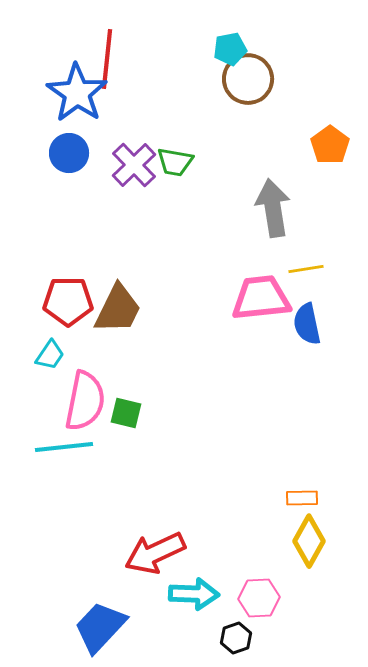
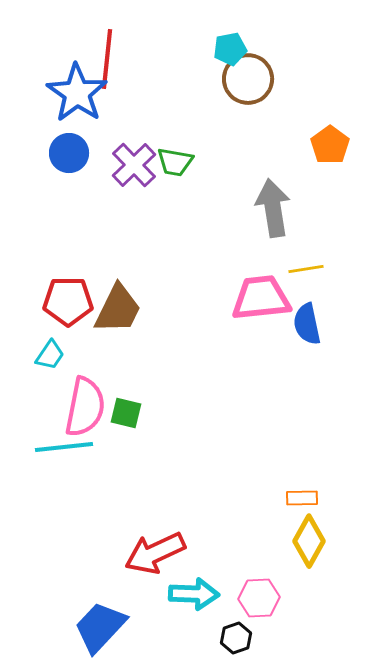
pink semicircle: moved 6 px down
